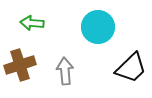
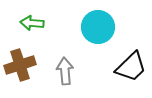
black trapezoid: moved 1 px up
